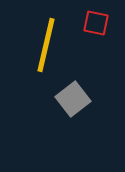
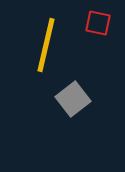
red square: moved 2 px right
